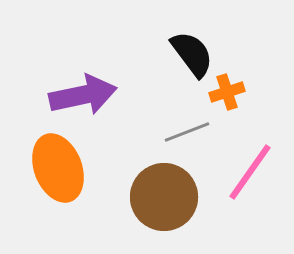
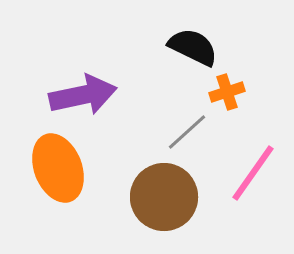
black semicircle: moved 1 px right, 7 px up; rotated 27 degrees counterclockwise
gray line: rotated 21 degrees counterclockwise
pink line: moved 3 px right, 1 px down
